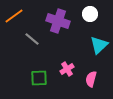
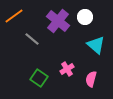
white circle: moved 5 px left, 3 px down
purple cross: rotated 20 degrees clockwise
cyan triangle: moved 3 px left; rotated 36 degrees counterclockwise
green square: rotated 36 degrees clockwise
